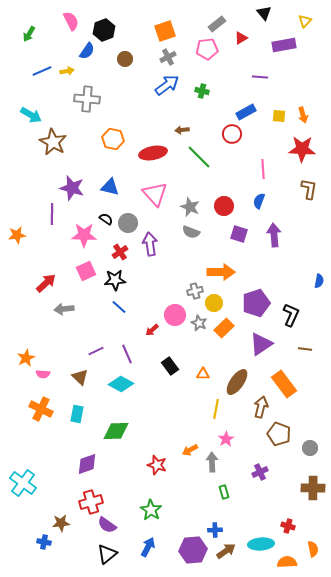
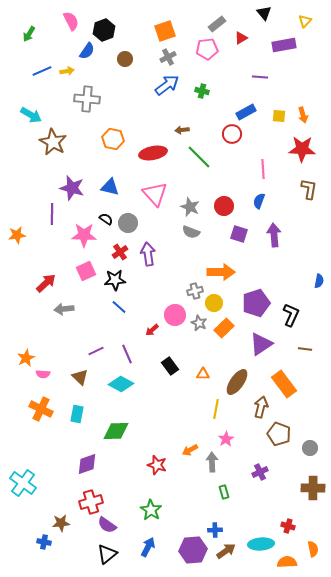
purple arrow at (150, 244): moved 2 px left, 10 px down
